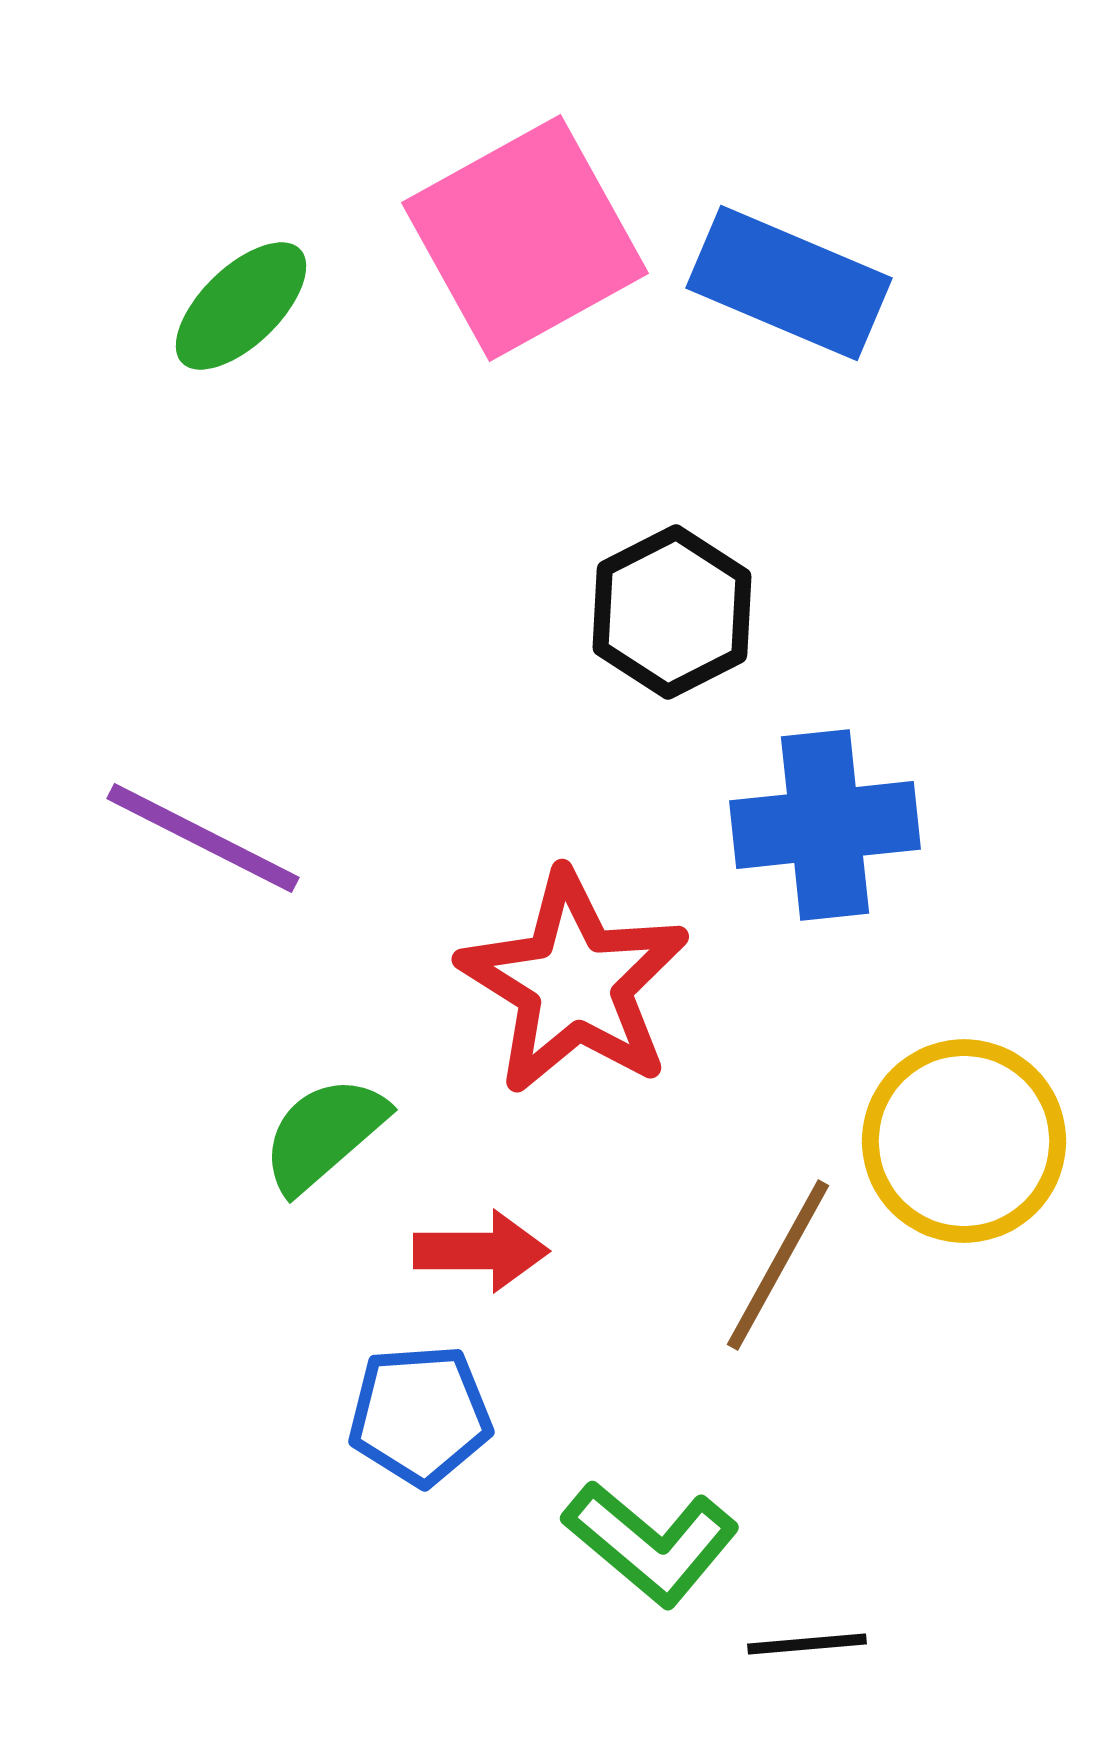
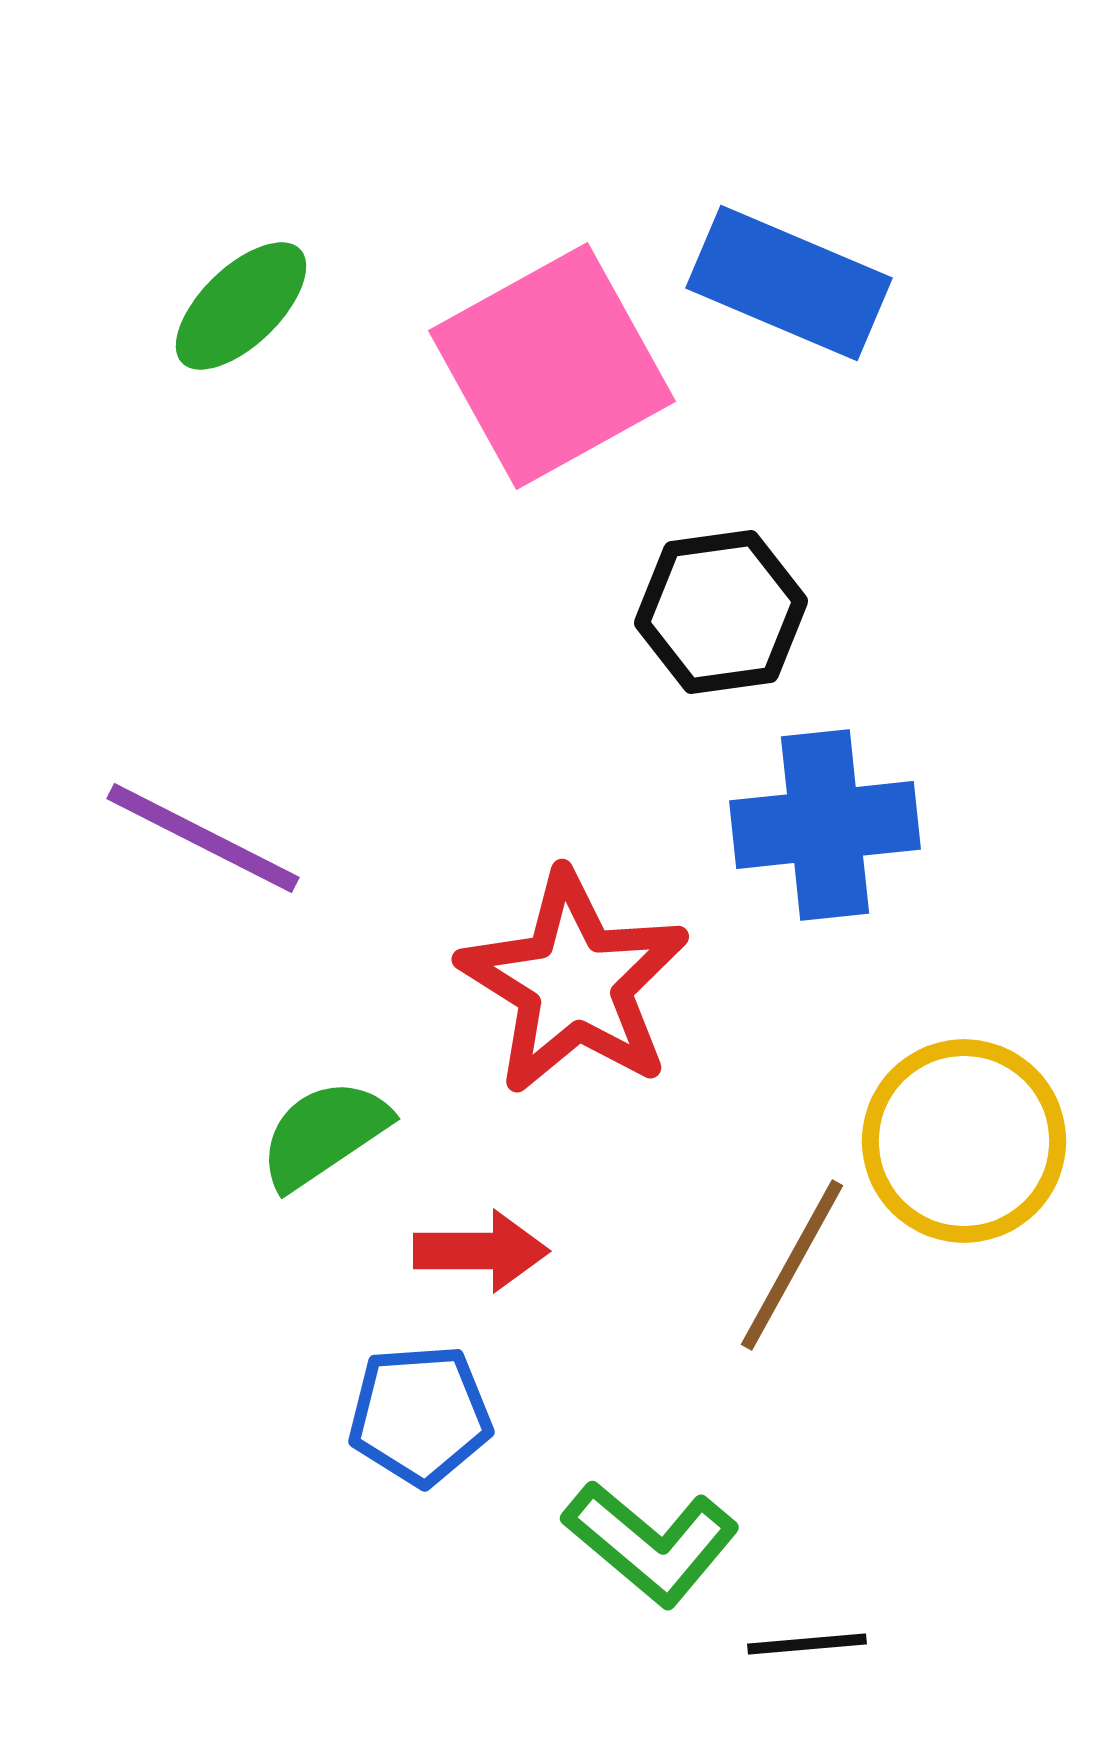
pink square: moved 27 px right, 128 px down
black hexagon: moved 49 px right; rotated 19 degrees clockwise
green semicircle: rotated 7 degrees clockwise
brown line: moved 14 px right
